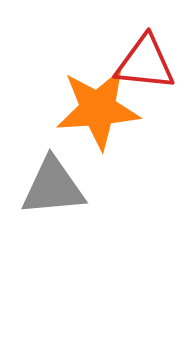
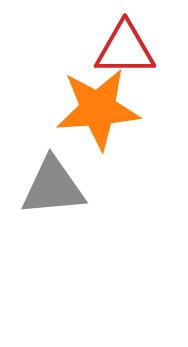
red triangle: moved 20 px left, 14 px up; rotated 6 degrees counterclockwise
